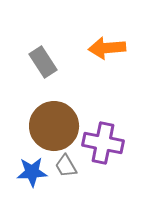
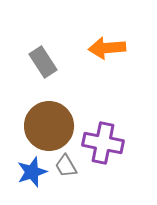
brown circle: moved 5 px left
blue star: rotated 16 degrees counterclockwise
